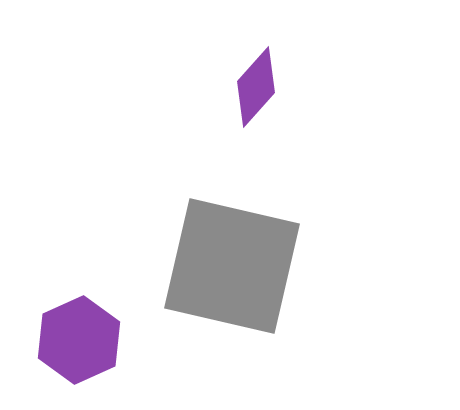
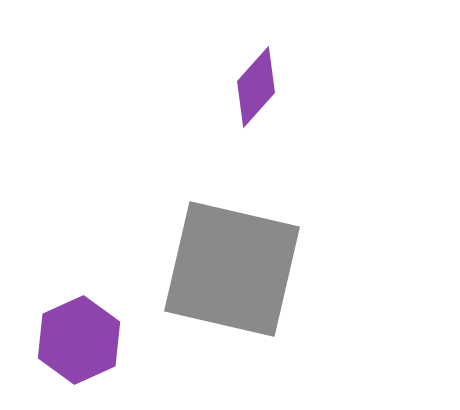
gray square: moved 3 px down
